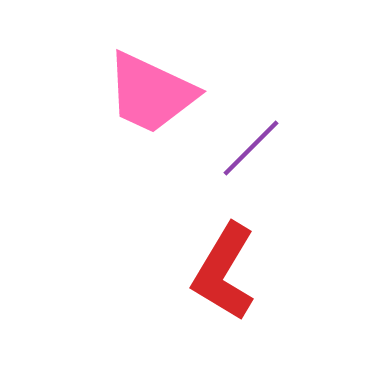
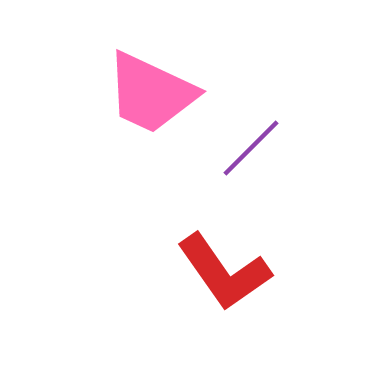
red L-shape: rotated 66 degrees counterclockwise
